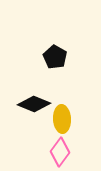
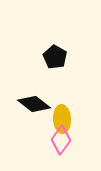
black diamond: rotated 16 degrees clockwise
pink diamond: moved 1 px right, 12 px up
